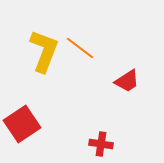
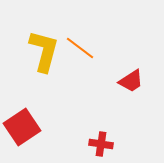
yellow L-shape: rotated 6 degrees counterclockwise
red trapezoid: moved 4 px right
red square: moved 3 px down
